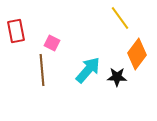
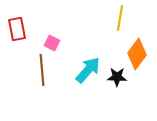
yellow line: rotated 45 degrees clockwise
red rectangle: moved 1 px right, 2 px up
